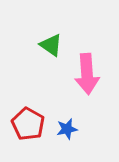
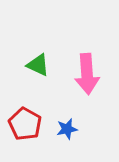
green triangle: moved 13 px left, 20 px down; rotated 10 degrees counterclockwise
red pentagon: moved 3 px left
